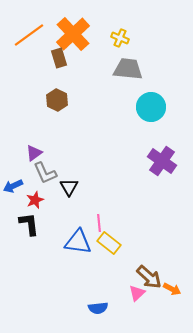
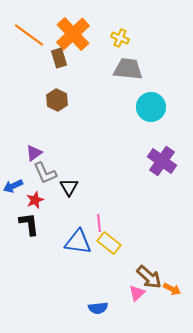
orange line: rotated 72 degrees clockwise
